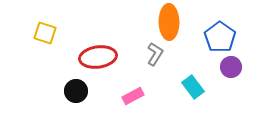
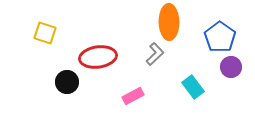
gray L-shape: rotated 15 degrees clockwise
black circle: moved 9 px left, 9 px up
